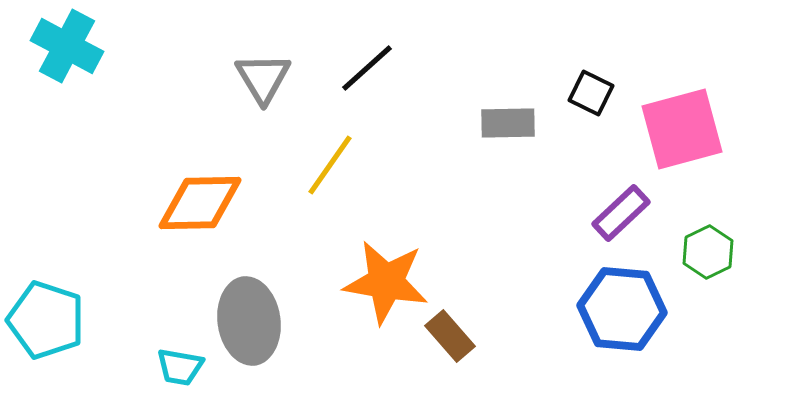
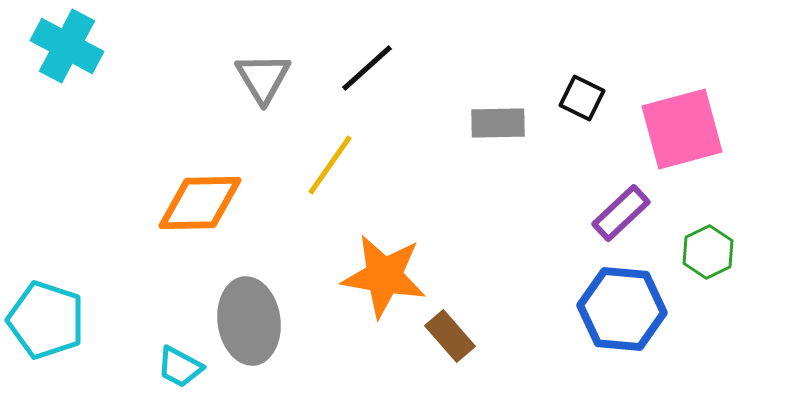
black square: moved 9 px left, 5 px down
gray rectangle: moved 10 px left
orange star: moved 2 px left, 6 px up
cyan trapezoid: rotated 18 degrees clockwise
